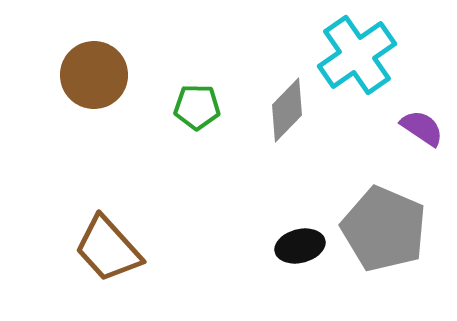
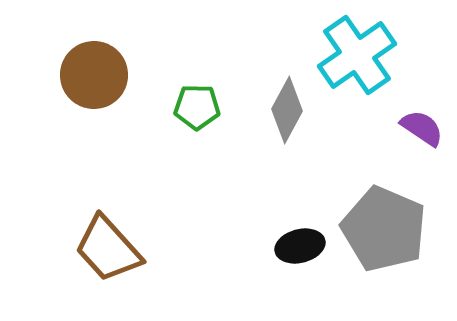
gray diamond: rotated 16 degrees counterclockwise
